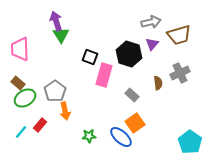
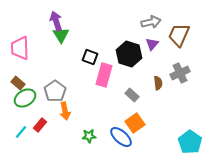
brown trapezoid: rotated 130 degrees clockwise
pink trapezoid: moved 1 px up
